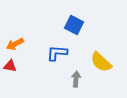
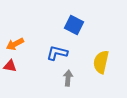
blue L-shape: rotated 10 degrees clockwise
yellow semicircle: rotated 60 degrees clockwise
gray arrow: moved 8 px left, 1 px up
